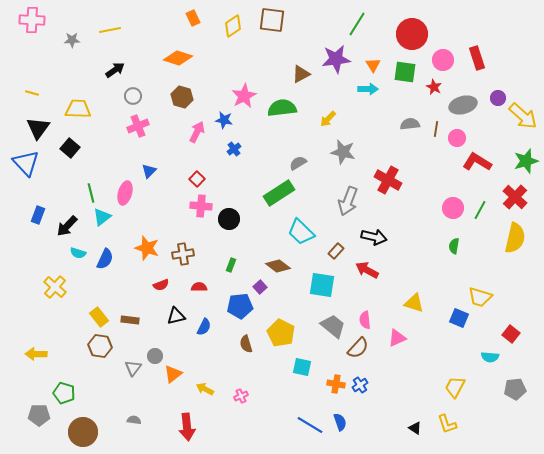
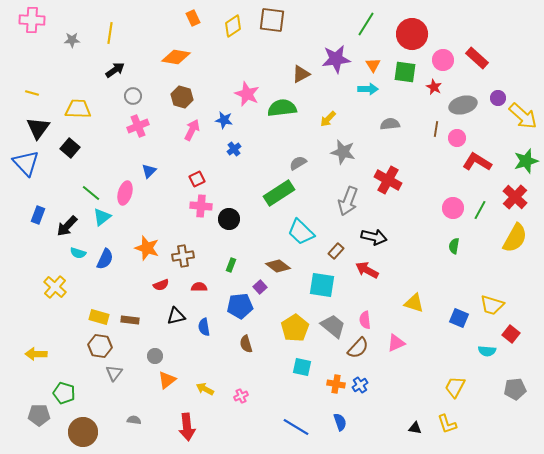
green line at (357, 24): moved 9 px right
yellow line at (110, 30): moved 3 px down; rotated 70 degrees counterclockwise
orange diamond at (178, 58): moved 2 px left, 1 px up; rotated 8 degrees counterclockwise
red rectangle at (477, 58): rotated 30 degrees counterclockwise
pink star at (244, 96): moved 3 px right, 2 px up; rotated 20 degrees counterclockwise
gray semicircle at (410, 124): moved 20 px left
pink arrow at (197, 132): moved 5 px left, 2 px up
red square at (197, 179): rotated 21 degrees clockwise
green line at (91, 193): rotated 36 degrees counterclockwise
yellow semicircle at (515, 238): rotated 16 degrees clockwise
brown cross at (183, 254): moved 2 px down
yellow trapezoid at (480, 297): moved 12 px right, 8 px down
yellow rectangle at (99, 317): rotated 36 degrees counterclockwise
blue semicircle at (204, 327): rotated 144 degrees clockwise
yellow pentagon at (281, 333): moved 14 px right, 5 px up; rotated 12 degrees clockwise
pink triangle at (397, 338): moved 1 px left, 5 px down
cyan semicircle at (490, 357): moved 3 px left, 6 px up
gray triangle at (133, 368): moved 19 px left, 5 px down
orange triangle at (173, 374): moved 6 px left, 6 px down
blue line at (310, 425): moved 14 px left, 2 px down
black triangle at (415, 428): rotated 24 degrees counterclockwise
